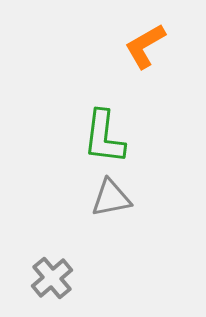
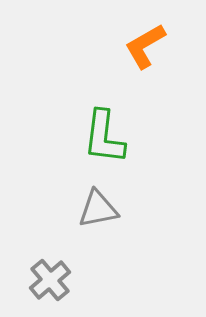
gray triangle: moved 13 px left, 11 px down
gray cross: moved 2 px left, 2 px down
